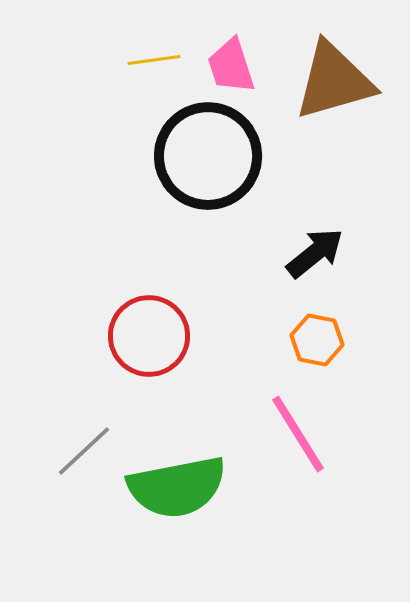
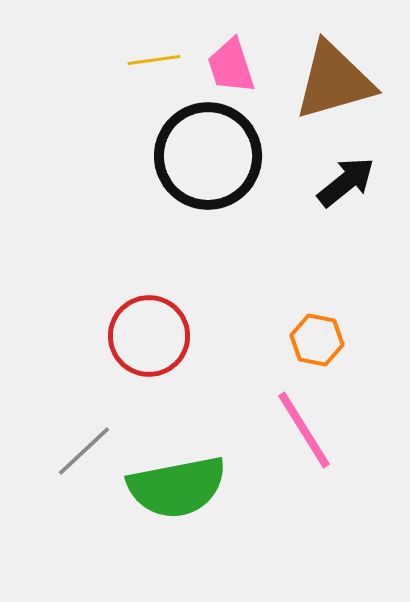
black arrow: moved 31 px right, 71 px up
pink line: moved 6 px right, 4 px up
